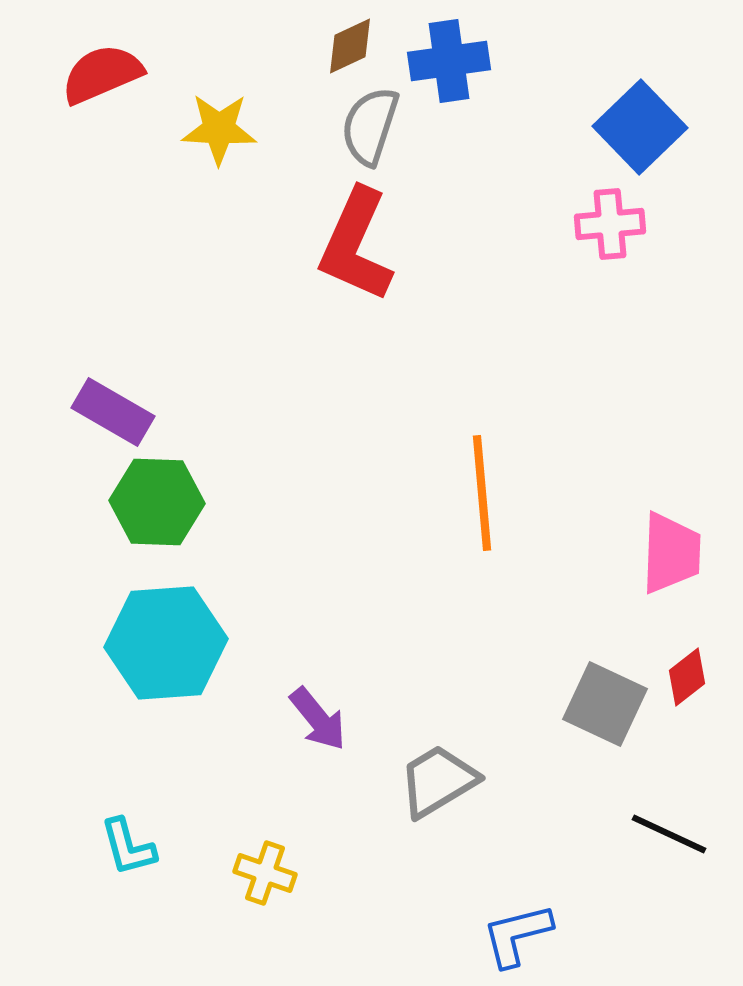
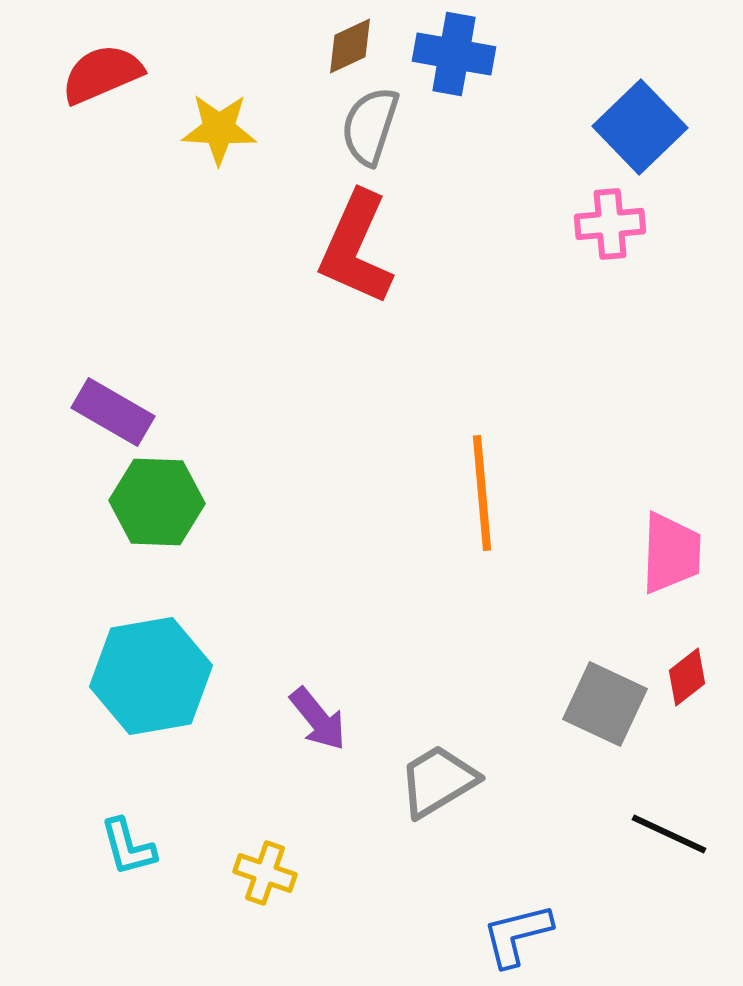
blue cross: moved 5 px right, 7 px up; rotated 18 degrees clockwise
red L-shape: moved 3 px down
cyan hexagon: moved 15 px left, 33 px down; rotated 6 degrees counterclockwise
